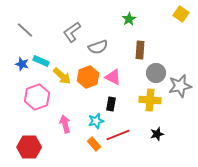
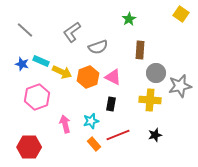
yellow arrow: moved 4 px up; rotated 18 degrees counterclockwise
cyan star: moved 5 px left
black star: moved 2 px left, 1 px down
